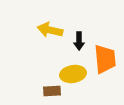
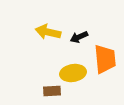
yellow arrow: moved 2 px left, 2 px down
black arrow: moved 4 px up; rotated 66 degrees clockwise
yellow ellipse: moved 1 px up
